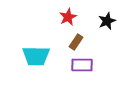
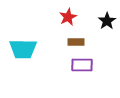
black star: rotated 12 degrees counterclockwise
brown rectangle: rotated 56 degrees clockwise
cyan trapezoid: moved 13 px left, 7 px up
